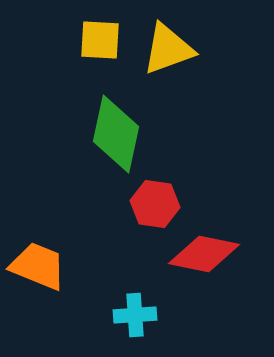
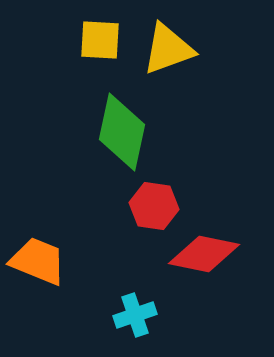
green diamond: moved 6 px right, 2 px up
red hexagon: moved 1 px left, 2 px down
orange trapezoid: moved 5 px up
cyan cross: rotated 15 degrees counterclockwise
